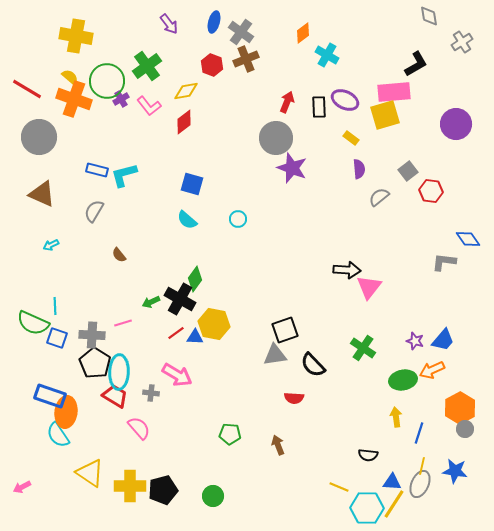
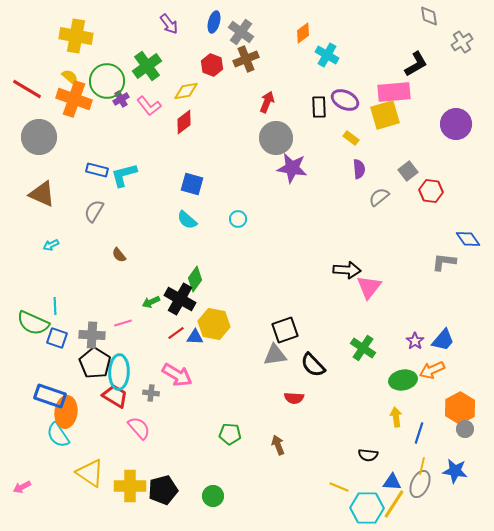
red arrow at (287, 102): moved 20 px left
purple star at (292, 168): rotated 12 degrees counterclockwise
purple star at (415, 341): rotated 18 degrees clockwise
